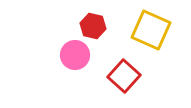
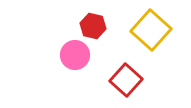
yellow square: rotated 18 degrees clockwise
red square: moved 2 px right, 4 px down
